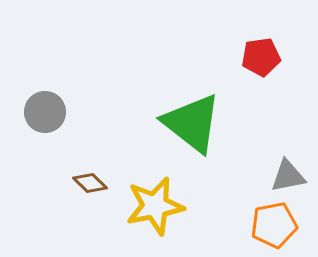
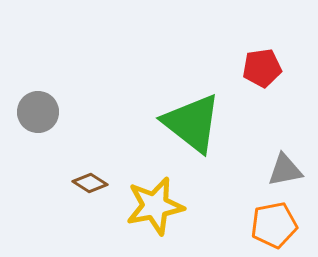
red pentagon: moved 1 px right, 11 px down
gray circle: moved 7 px left
gray triangle: moved 3 px left, 6 px up
brown diamond: rotated 12 degrees counterclockwise
